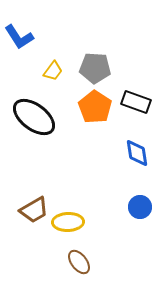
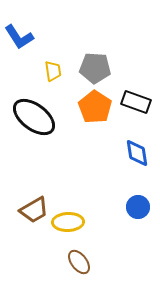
yellow trapezoid: rotated 45 degrees counterclockwise
blue circle: moved 2 px left
